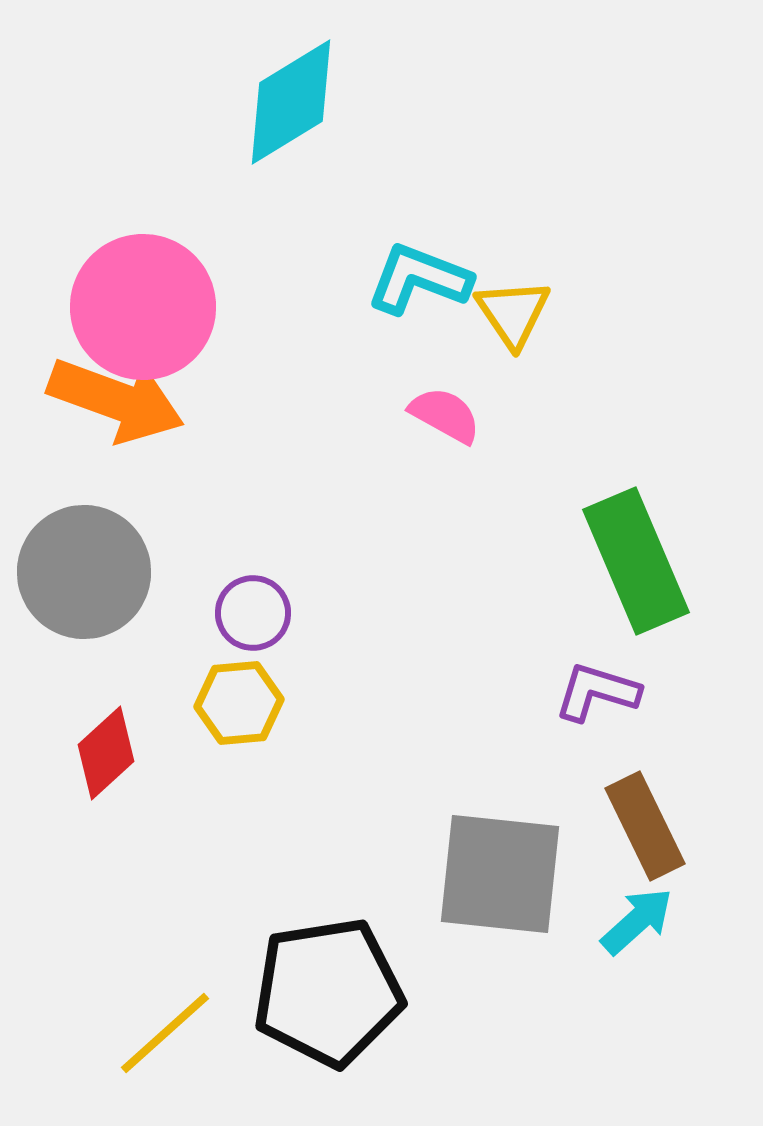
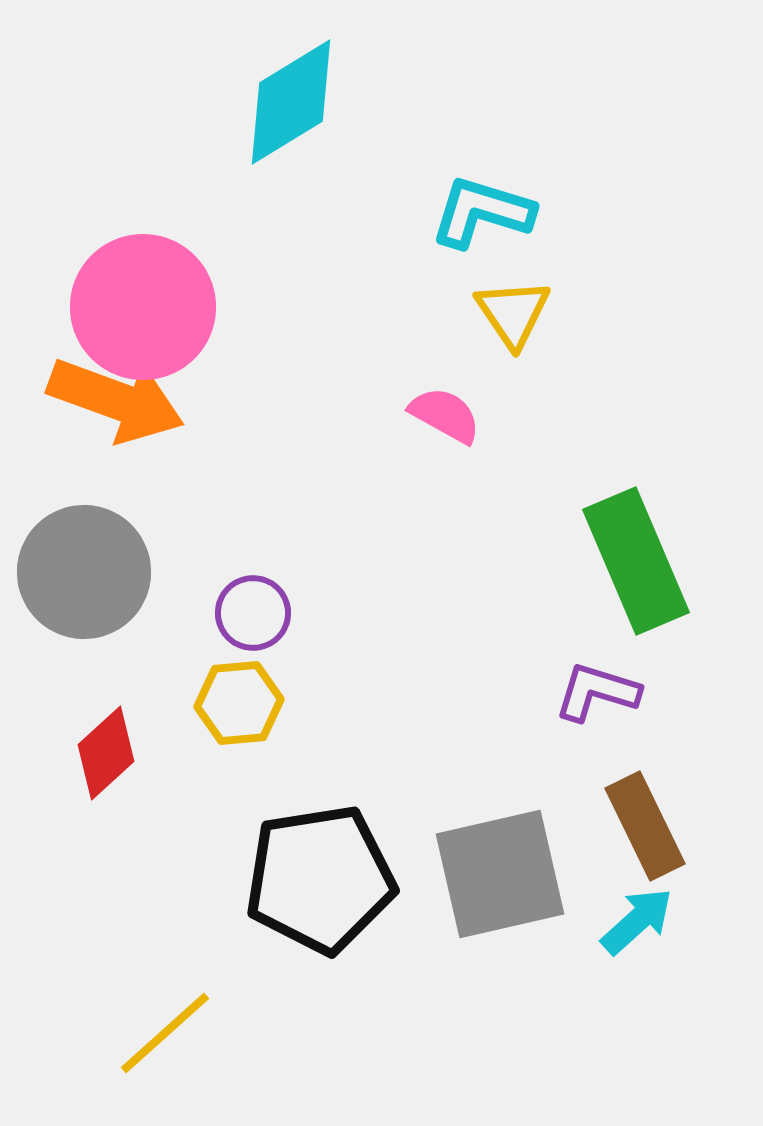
cyan L-shape: moved 63 px right, 67 px up; rotated 4 degrees counterclockwise
gray square: rotated 19 degrees counterclockwise
black pentagon: moved 8 px left, 113 px up
